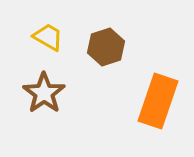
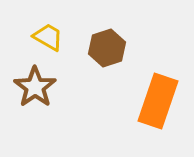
brown hexagon: moved 1 px right, 1 px down
brown star: moved 9 px left, 6 px up
